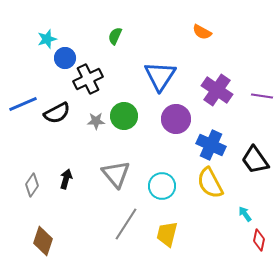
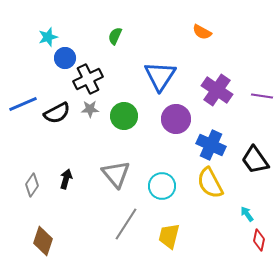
cyan star: moved 1 px right, 2 px up
gray star: moved 6 px left, 12 px up
cyan arrow: moved 2 px right
yellow trapezoid: moved 2 px right, 2 px down
